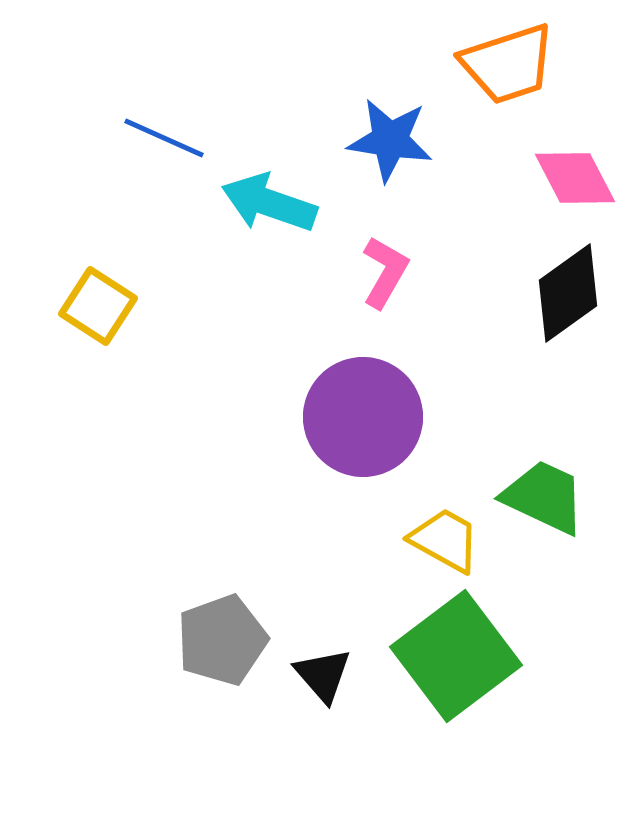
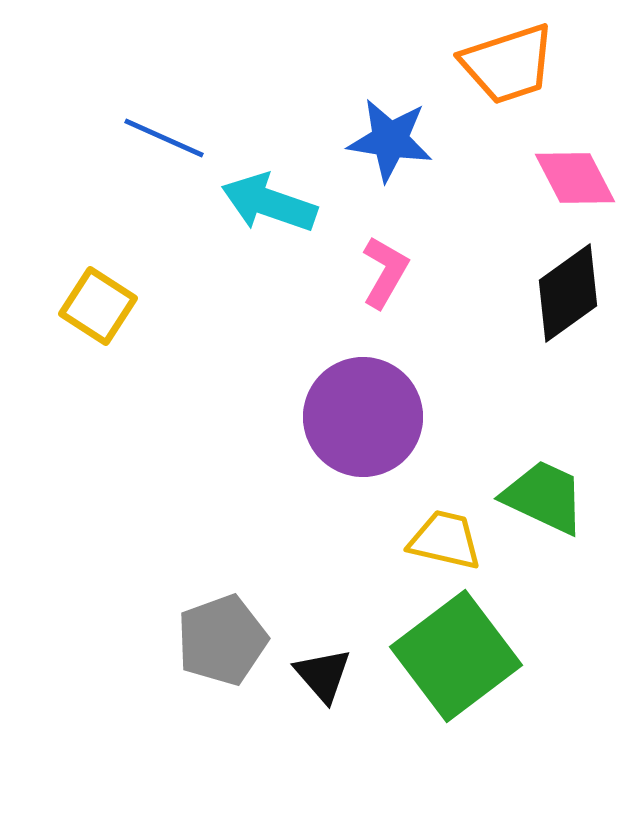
yellow trapezoid: rotated 16 degrees counterclockwise
